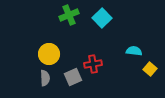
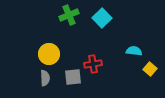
gray square: rotated 18 degrees clockwise
